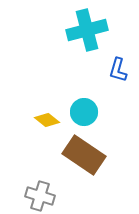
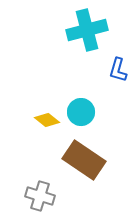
cyan circle: moved 3 px left
brown rectangle: moved 5 px down
